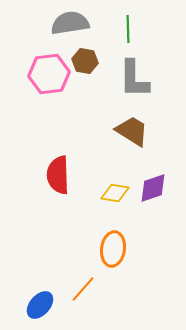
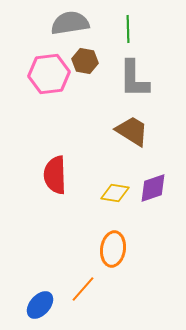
red semicircle: moved 3 px left
